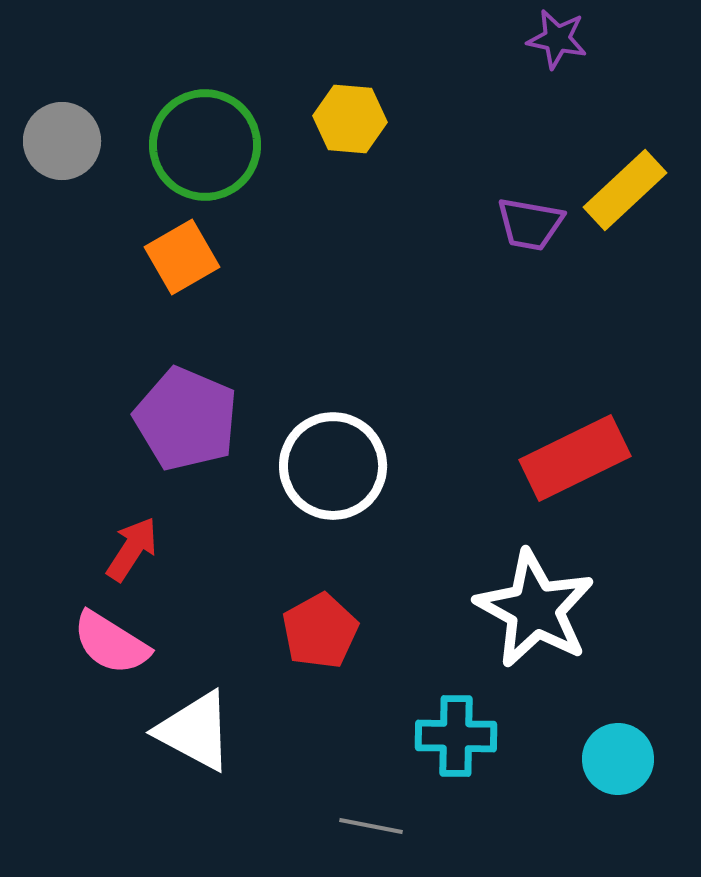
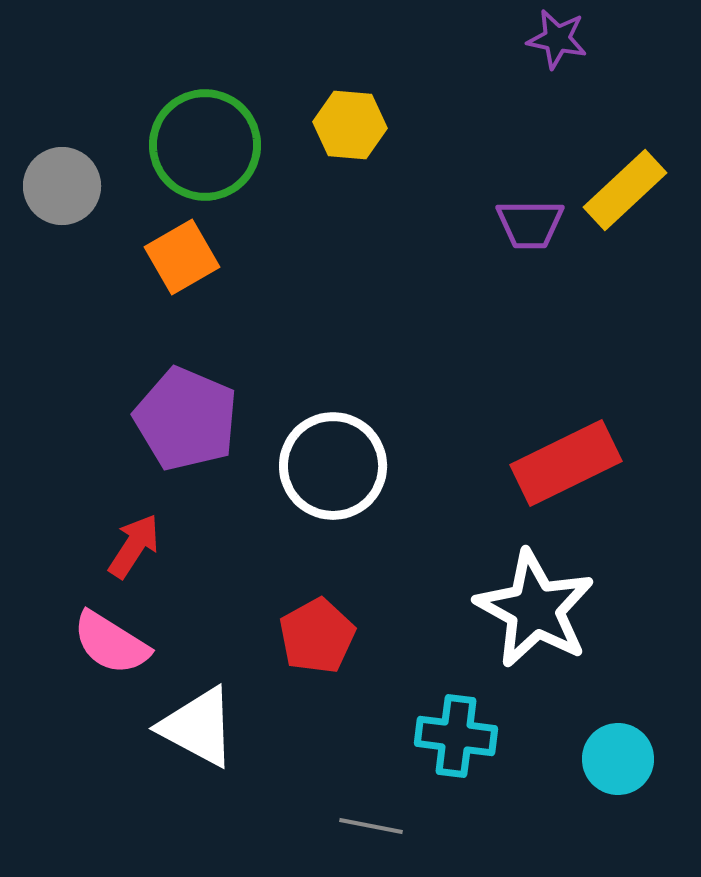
yellow hexagon: moved 6 px down
gray circle: moved 45 px down
purple trapezoid: rotated 10 degrees counterclockwise
red rectangle: moved 9 px left, 5 px down
red arrow: moved 2 px right, 3 px up
red pentagon: moved 3 px left, 5 px down
white triangle: moved 3 px right, 4 px up
cyan cross: rotated 6 degrees clockwise
